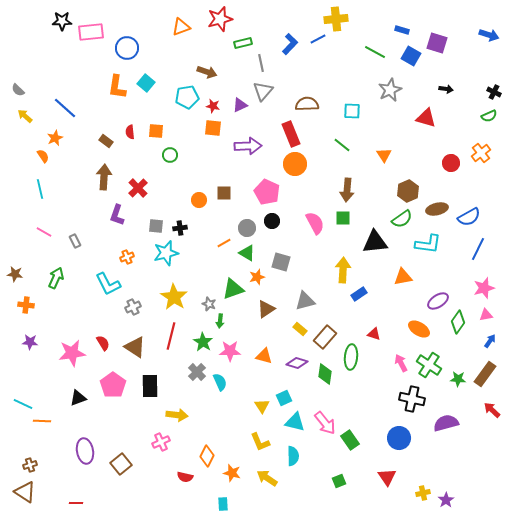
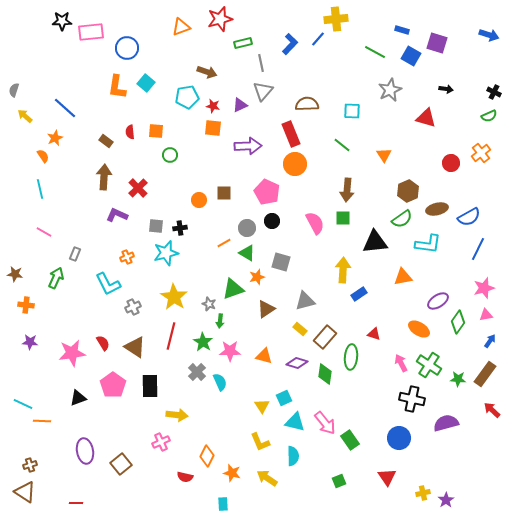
blue line at (318, 39): rotated 21 degrees counterclockwise
gray semicircle at (18, 90): moved 4 px left; rotated 64 degrees clockwise
purple L-shape at (117, 215): rotated 95 degrees clockwise
gray rectangle at (75, 241): moved 13 px down; rotated 48 degrees clockwise
